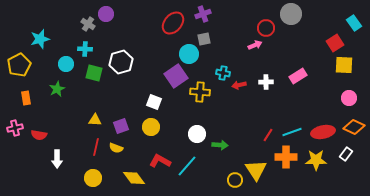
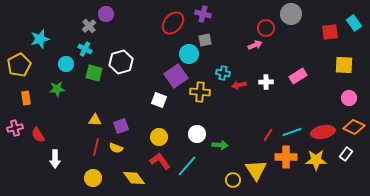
purple cross at (203, 14): rotated 35 degrees clockwise
gray cross at (88, 24): moved 1 px right, 2 px down; rotated 16 degrees clockwise
gray square at (204, 39): moved 1 px right, 1 px down
red square at (335, 43): moved 5 px left, 11 px up; rotated 24 degrees clockwise
cyan cross at (85, 49): rotated 24 degrees clockwise
green star at (57, 89): rotated 21 degrees clockwise
white square at (154, 102): moved 5 px right, 2 px up
yellow circle at (151, 127): moved 8 px right, 10 px down
red semicircle at (39, 135): moved 1 px left; rotated 49 degrees clockwise
white arrow at (57, 159): moved 2 px left
red L-shape at (160, 161): rotated 25 degrees clockwise
yellow circle at (235, 180): moved 2 px left
